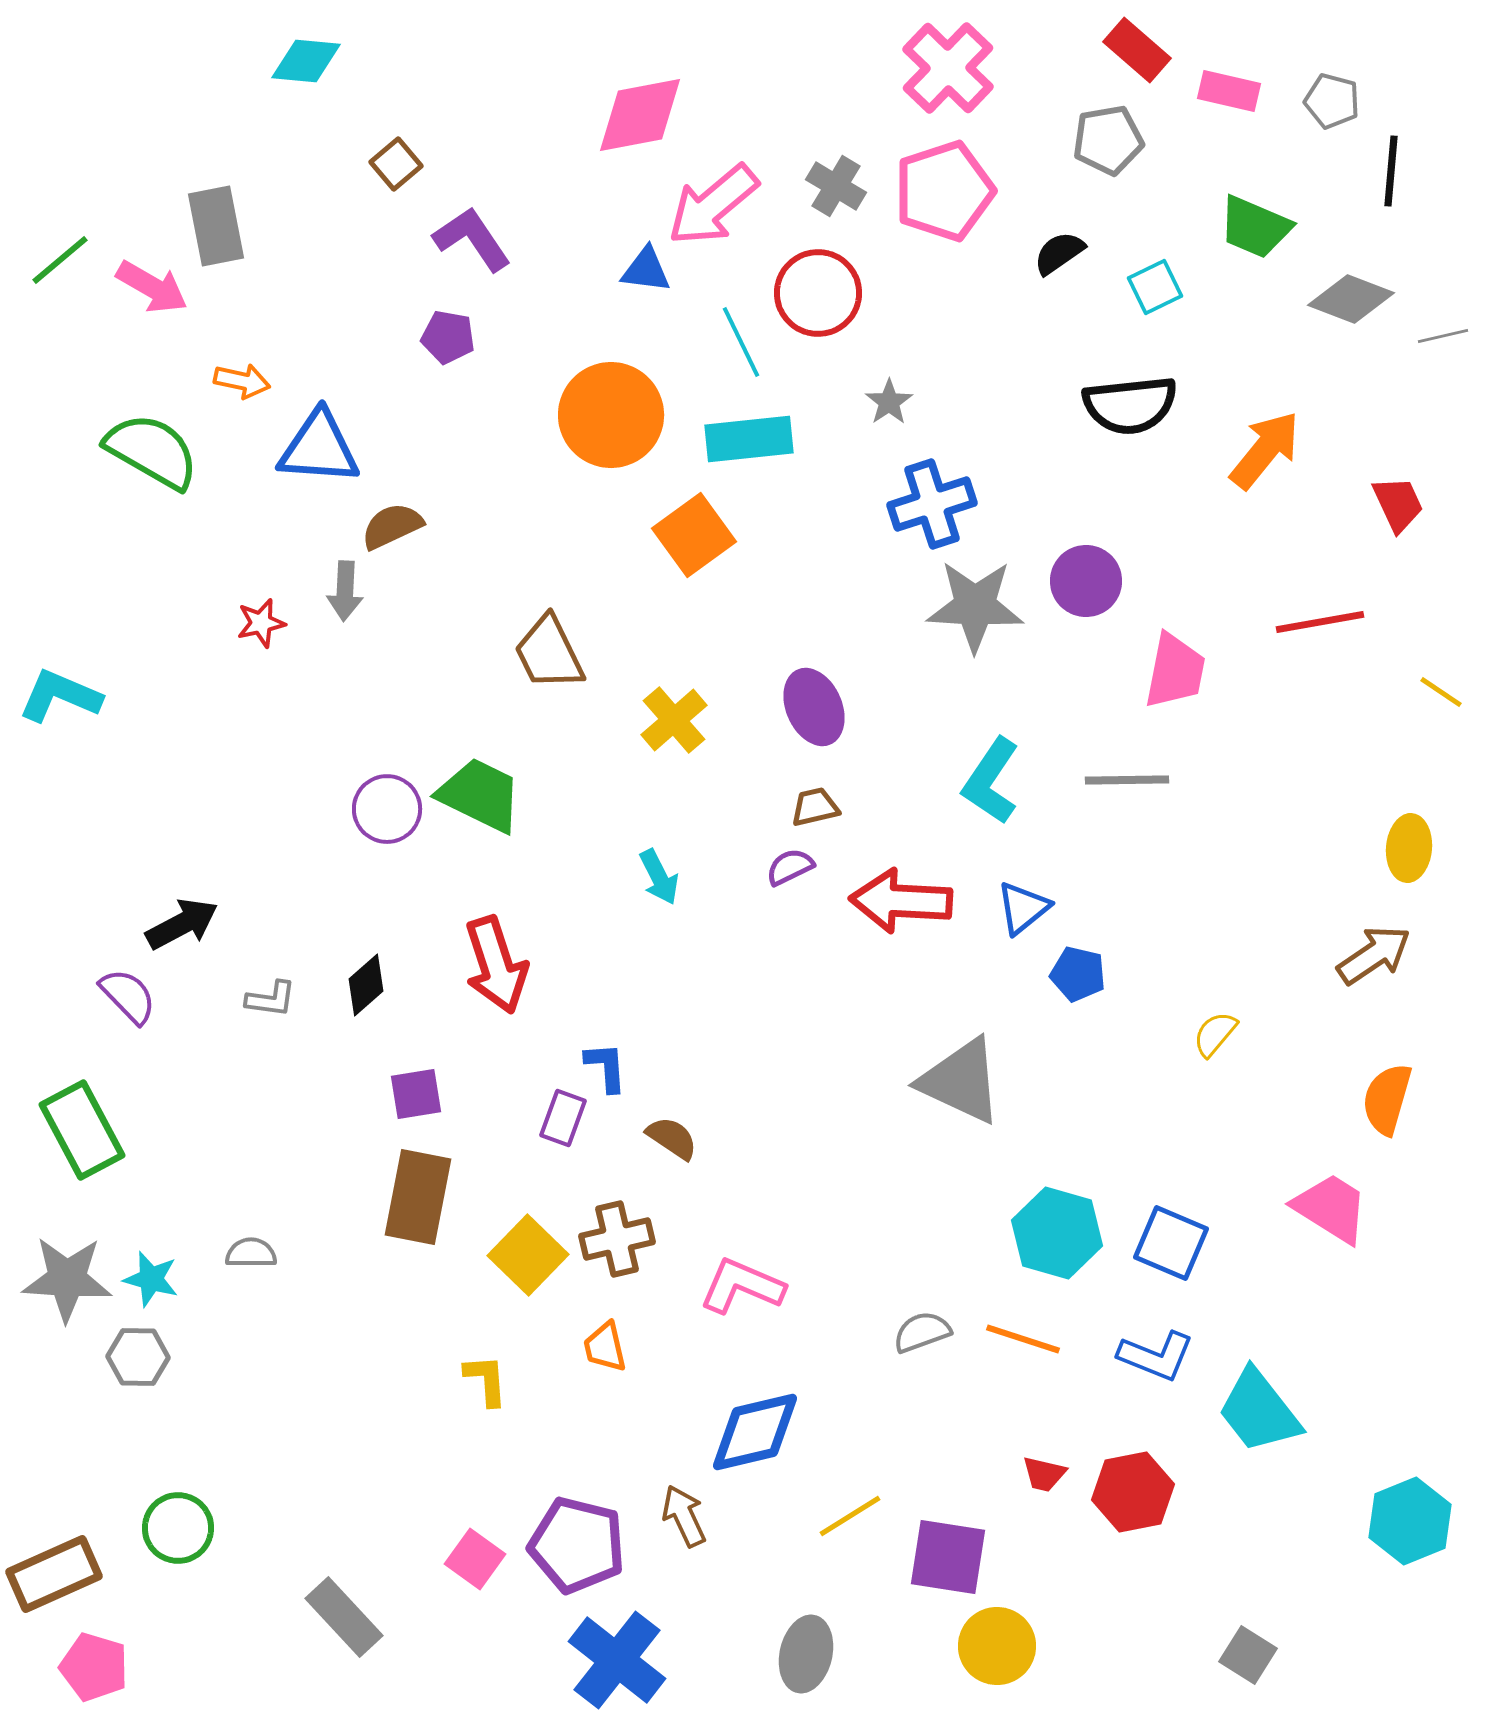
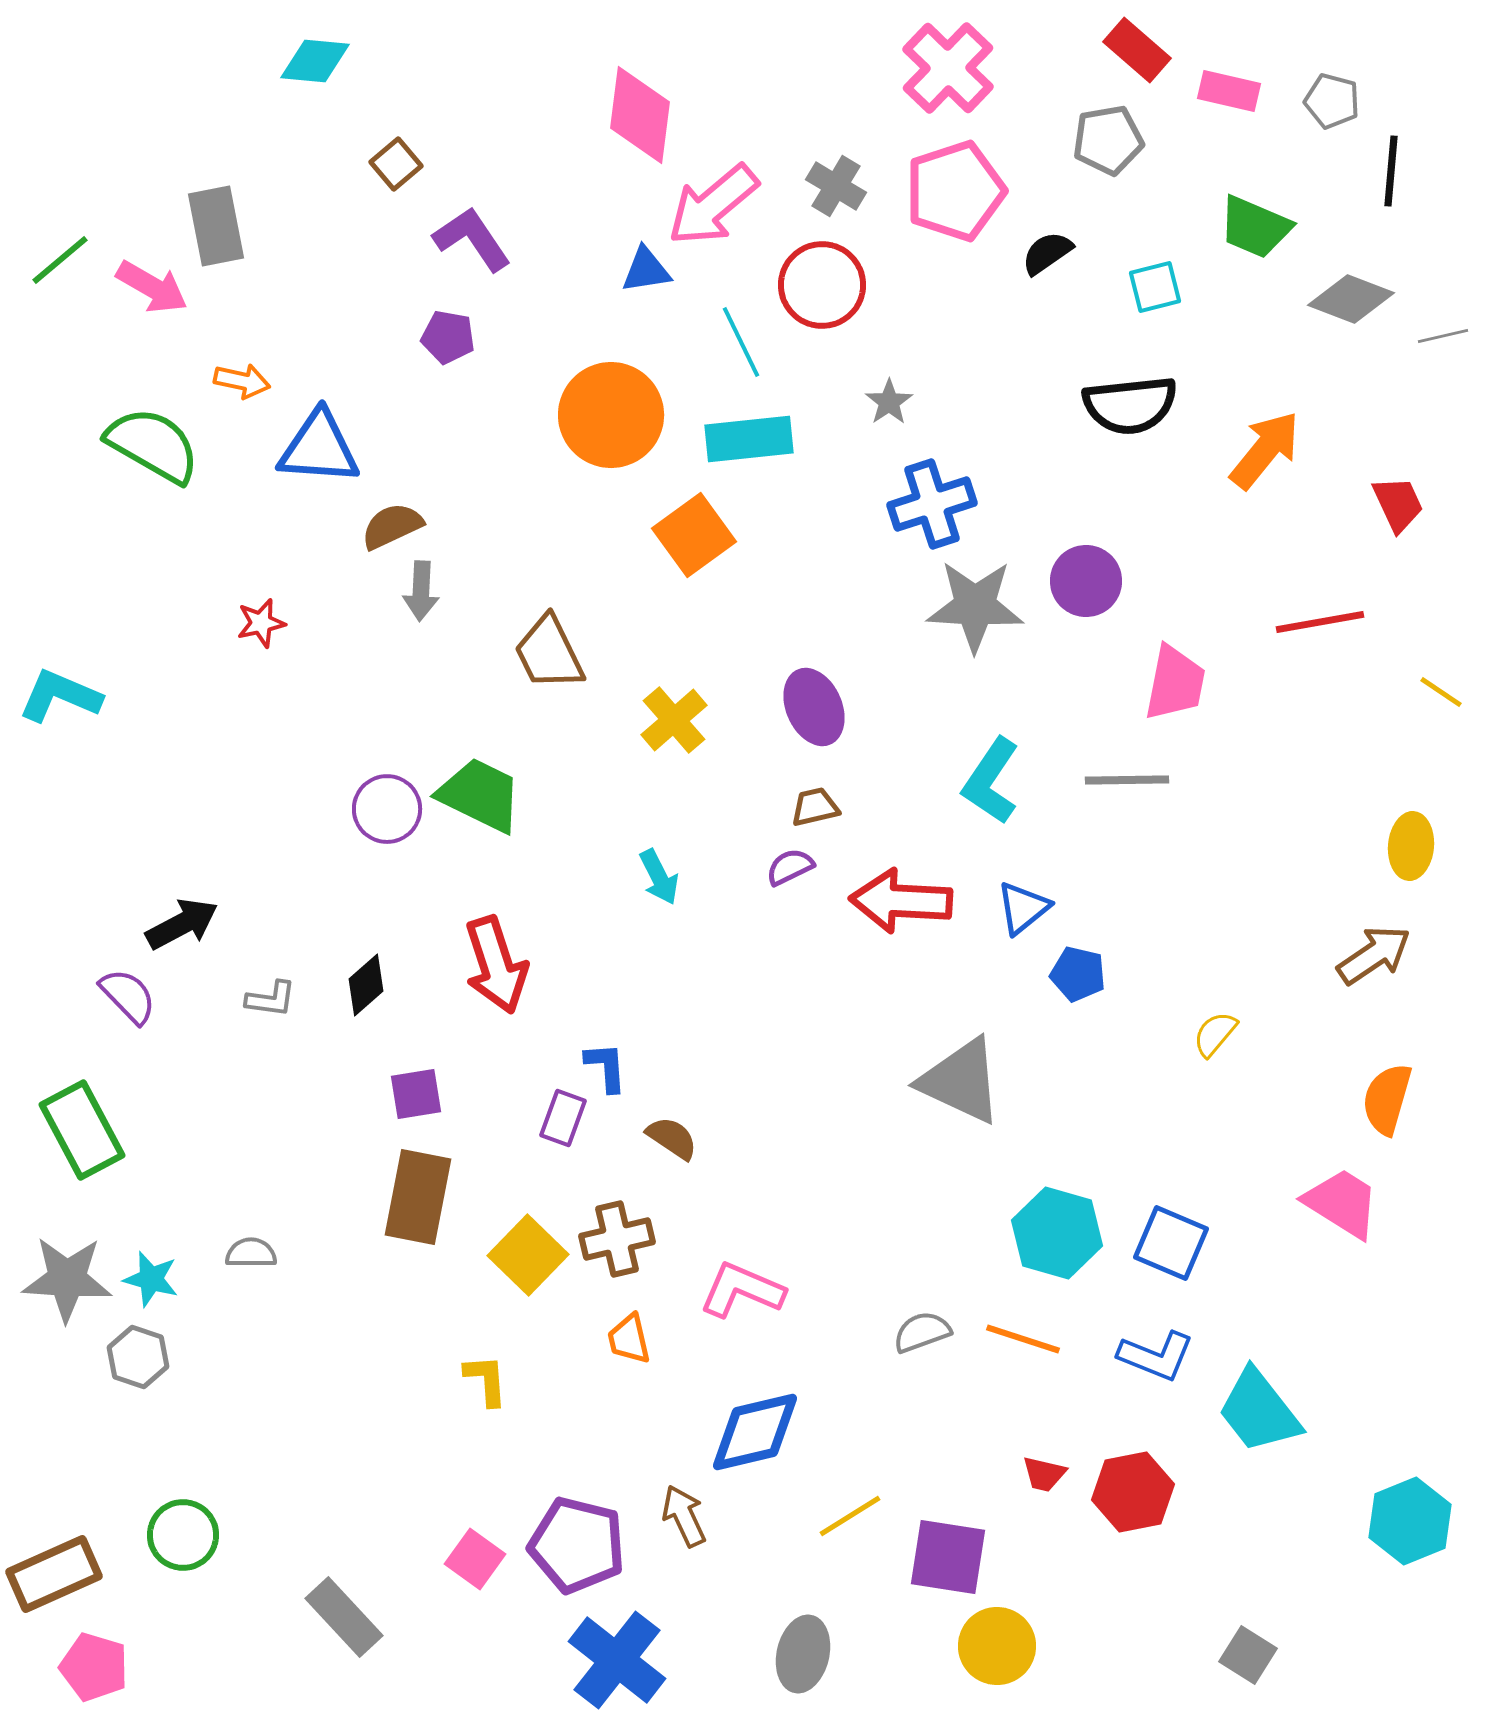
cyan diamond at (306, 61): moved 9 px right
pink diamond at (640, 115): rotated 72 degrees counterclockwise
pink pentagon at (944, 191): moved 11 px right
black semicircle at (1059, 253): moved 12 px left
blue triangle at (646, 270): rotated 16 degrees counterclockwise
cyan square at (1155, 287): rotated 12 degrees clockwise
red circle at (818, 293): moved 4 px right, 8 px up
green semicircle at (152, 451): moved 1 px right, 6 px up
gray arrow at (345, 591): moved 76 px right
pink trapezoid at (1175, 671): moved 12 px down
yellow ellipse at (1409, 848): moved 2 px right, 2 px up
pink trapezoid at (1331, 1208): moved 11 px right, 5 px up
pink L-shape at (742, 1286): moved 4 px down
orange trapezoid at (605, 1347): moved 24 px right, 8 px up
gray hexagon at (138, 1357): rotated 18 degrees clockwise
green circle at (178, 1528): moved 5 px right, 7 px down
gray ellipse at (806, 1654): moved 3 px left
